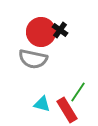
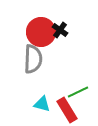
gray semicircle: rotated 100 degrees counterclockwise
green line: rotated 30 degrees clockwise
